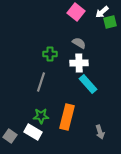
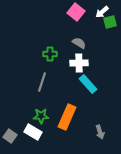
gray line: moved 1 px right
orange rectangle: rotated 10 degrees clockwise
